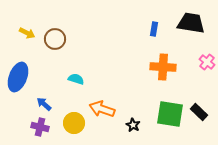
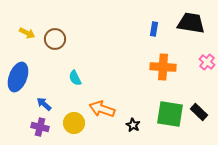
cyan semicircle: moved 1 px left, 1 px up; rotated 133 degrees counterclockwise
